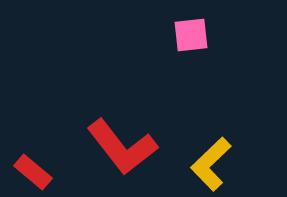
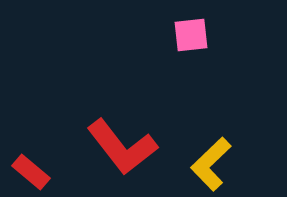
red rectangle: moved 2 px left
